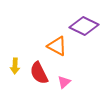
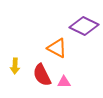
orange triangle: moved 2 px down
red semicircle: moved 3 px right, 2 px down
pink triangle: rotated 40 degrees clockwise
